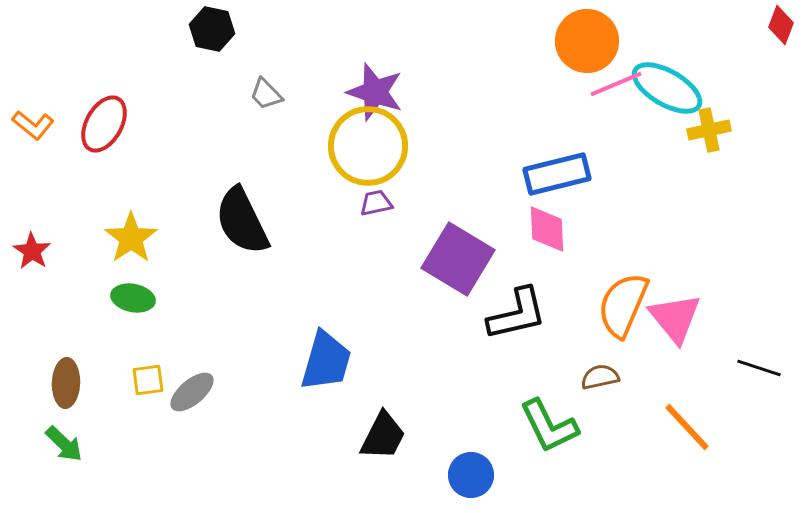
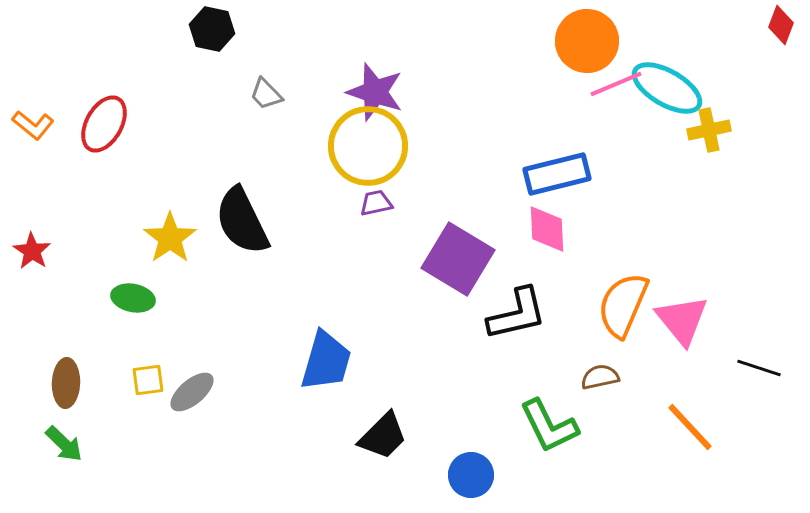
yellow star: moved 39 px right
pink triangle: moved 7 px right, 2 px down
orange line: moved 3 px right
black trapezoid: rotated 18 degrees clockwise
